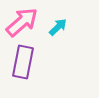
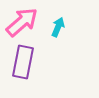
cyan arrow: rotated 24 degrees counterclockwise
